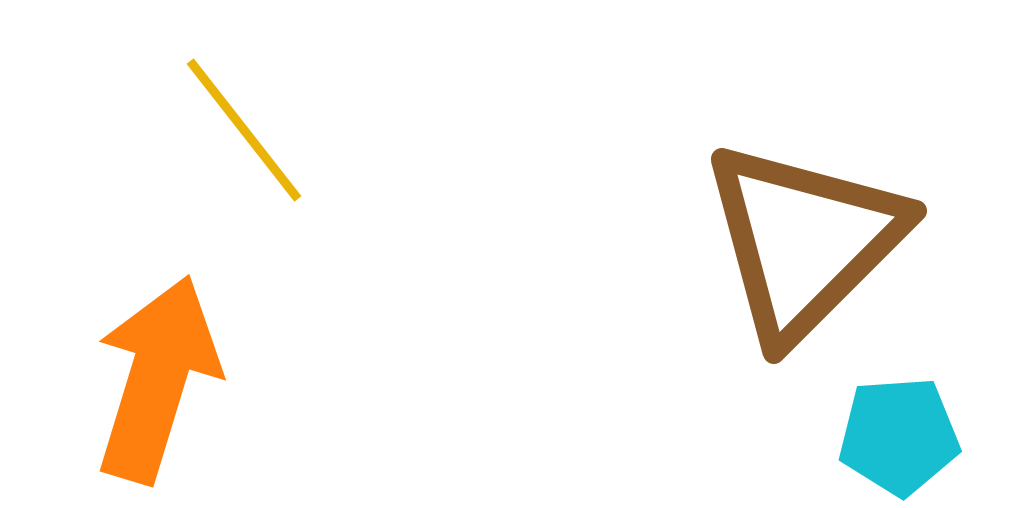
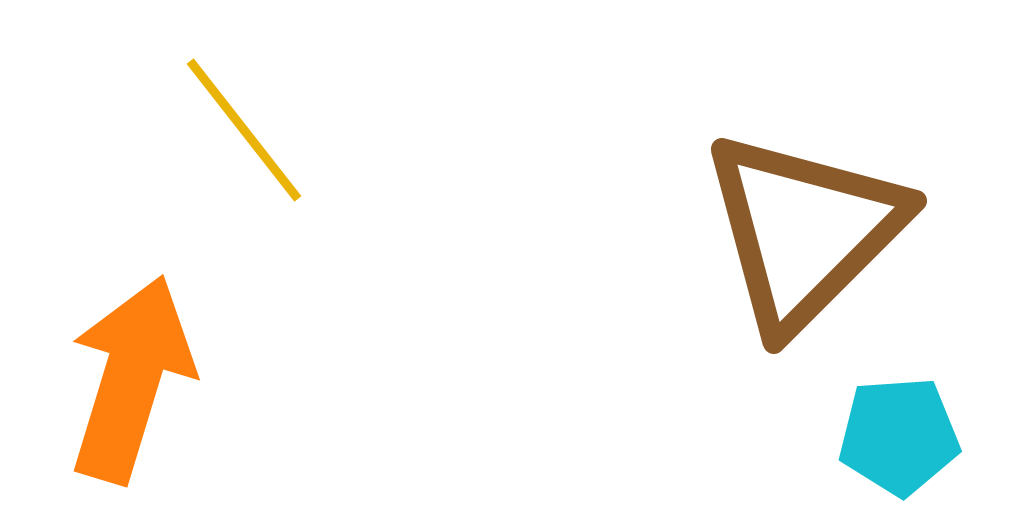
brown triangle: moved 10 px up
orange arrow: moved 26 px left
